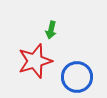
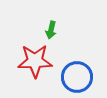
red star: rotated 16 degrees clockwise
